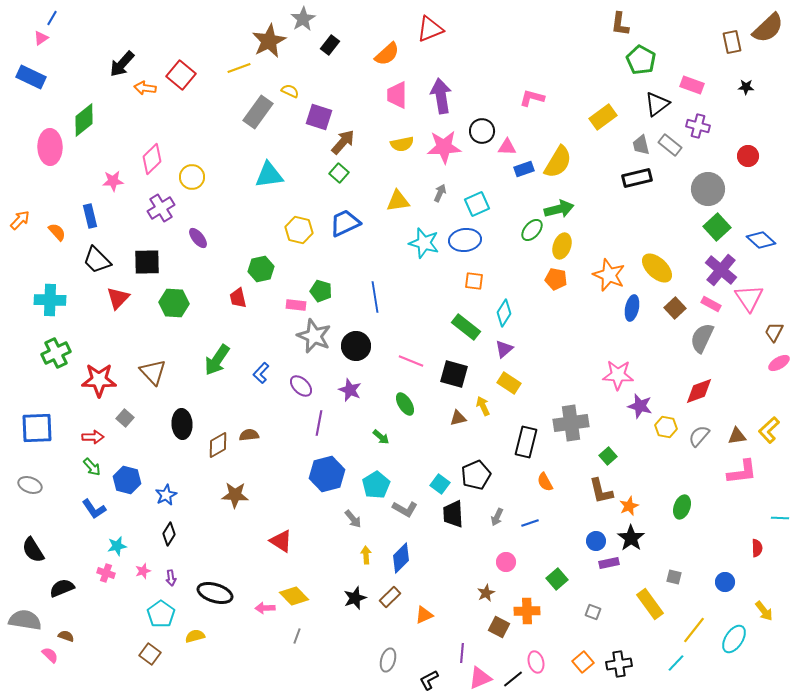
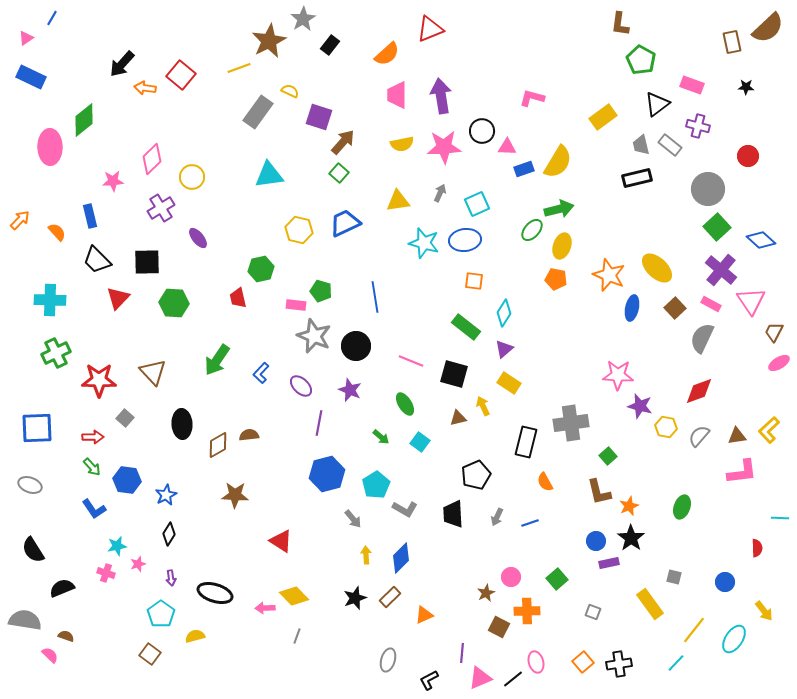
pink triangle at (41, 38): moved 15 px left
pink triangle at (749, 298): moved 2 px right, 3 px down
blue hexagon at (127, 480): rotated 8 degrees counterclockwise
cyan square at (440, 484): moved 20 px left, 42 px up
brown L-shape at (601, 491): moved 2 px left, 1 px down
pink circle at (506, 562): moved 5 px right, 15 px down
pink star at (143, 571): moved 5 px left, 7 px up
